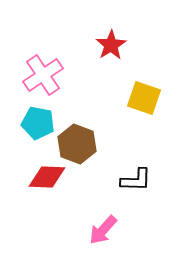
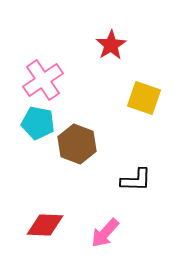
pink cross: moved 5 px down
red diamond: moved 2 px left, 48 px down
pink arrow: moved 2 px right, 3 px down
